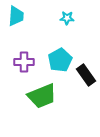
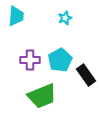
cyan star: moved 2 px left; rotated 24 degrees counterclockwise
purple cross: moved 6 px right, 2 px up
